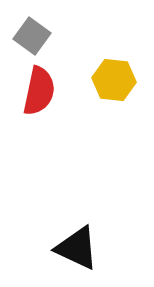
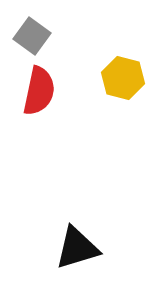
yellow hexagon: moved 9 px right, 2 px up; rotated 9 degrees clockwise
black triangle: rotated 42 degrees counterclockwise
